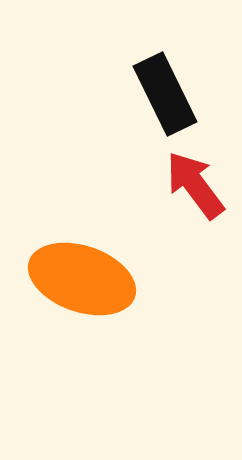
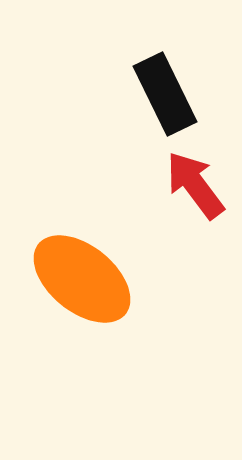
orange ellipse: rotated 20 degrees clockwise
